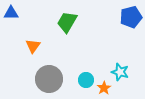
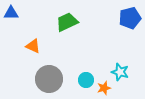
blue pentagon: moved 1 px left, 1 px down
green trapezoid: rotated 35 degrees clockwise
orange triangle: rotated 42 degrees counterclockwise
orange star: rotated 16 degrees clockwise
